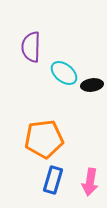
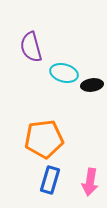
purple semicircle: rotated 16 degrees counterclockwise
cyan ellipse: rotated 24 degrees counterclockwise
blue rectangle: moved 3 px left
